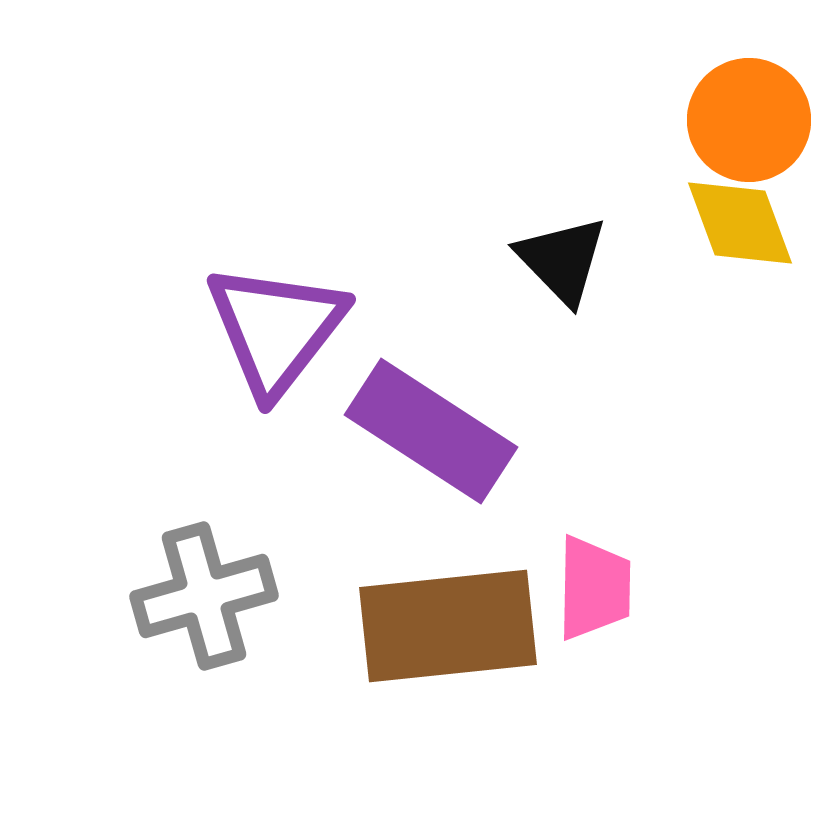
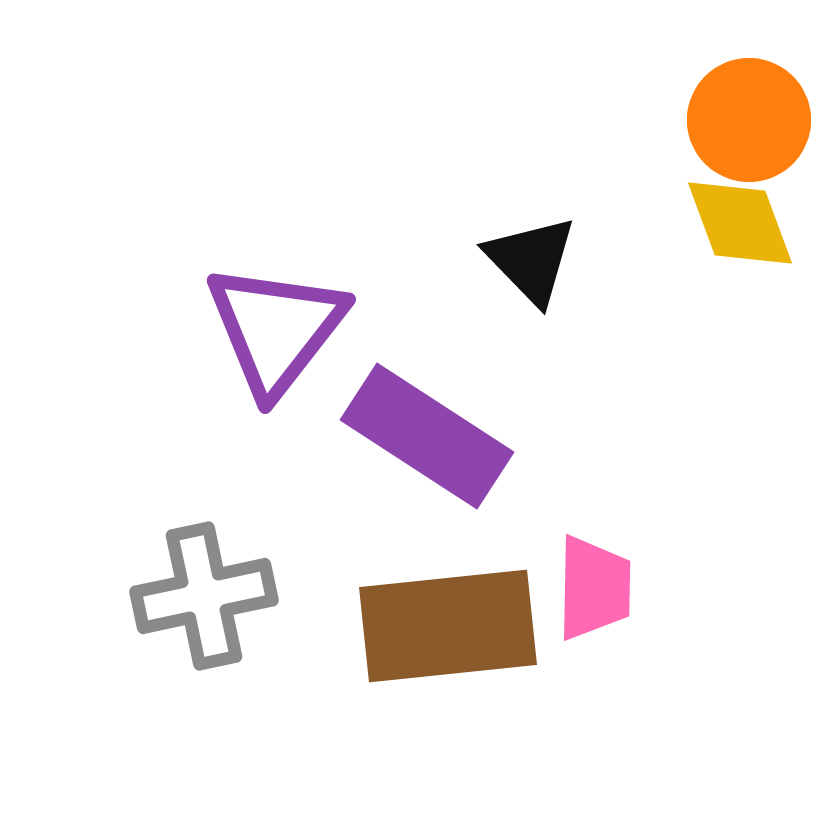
black triangle: moved 31 px left
purple rectangle: moved 4 px left, 5 px down
gray cross: rotated 4 degrees clockwise
